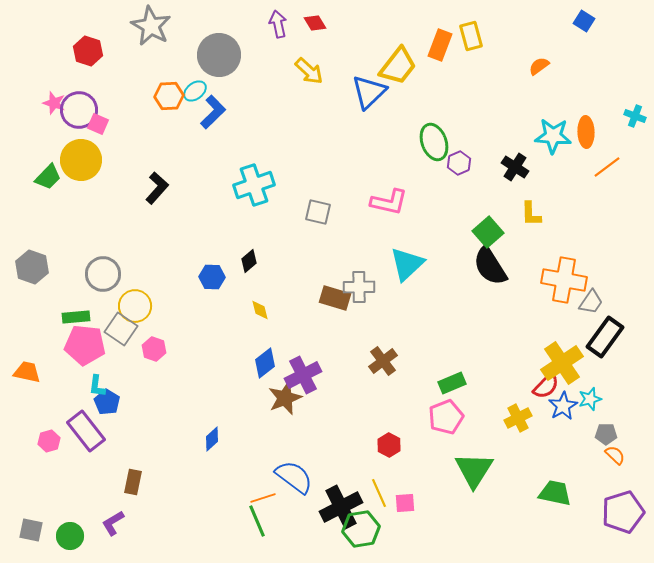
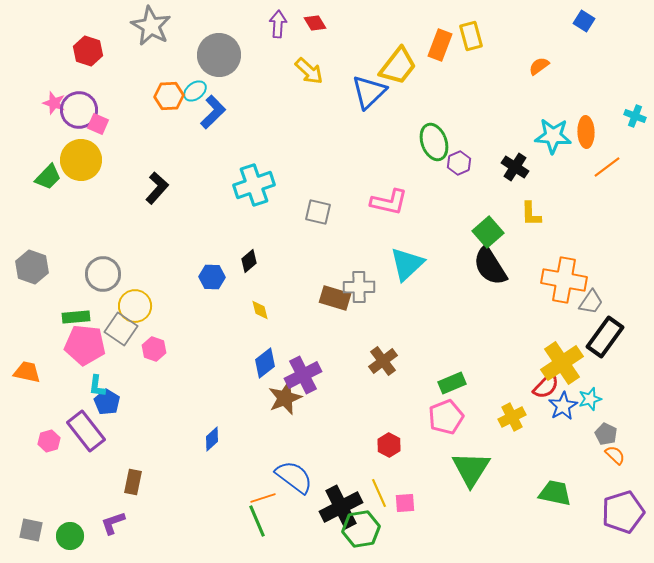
purple arrow at (278, 24): rotated 16 degrees clockwise
yellow cross at (518, 418): moved 6 px left, 1 px up
gray pentagon at (606, 434): rotated 25 degrees clockwise
green triangle at (474, 470): moved 3 px left, 1 px up
purple L-shape at (113, 523): rotated 12 degrees clockwise
